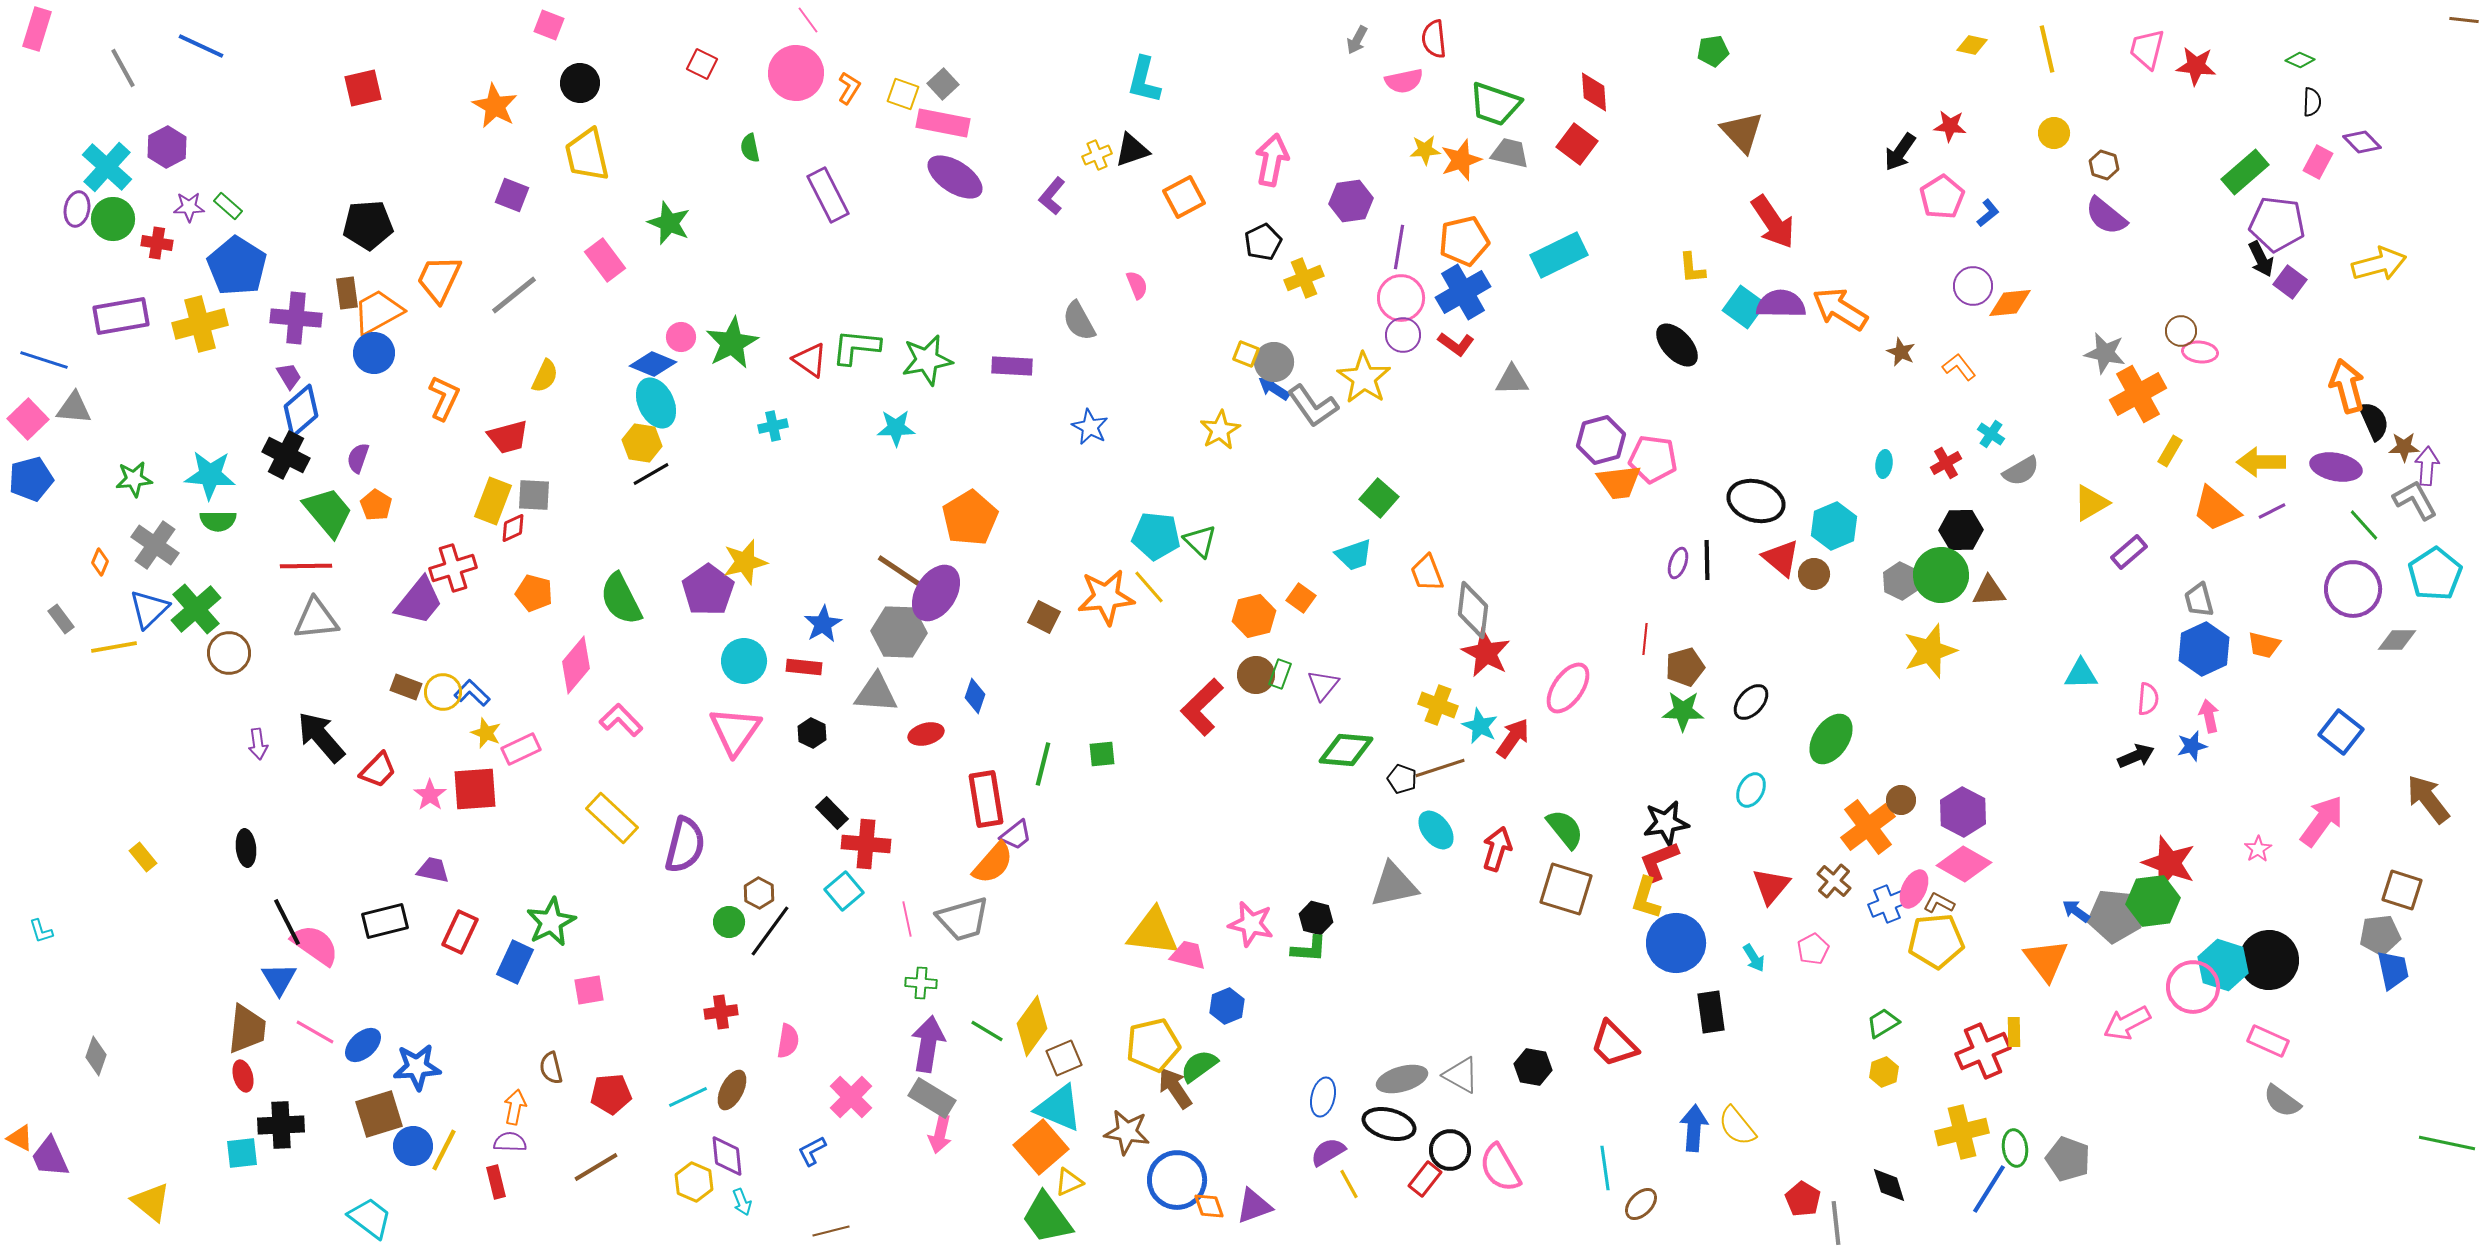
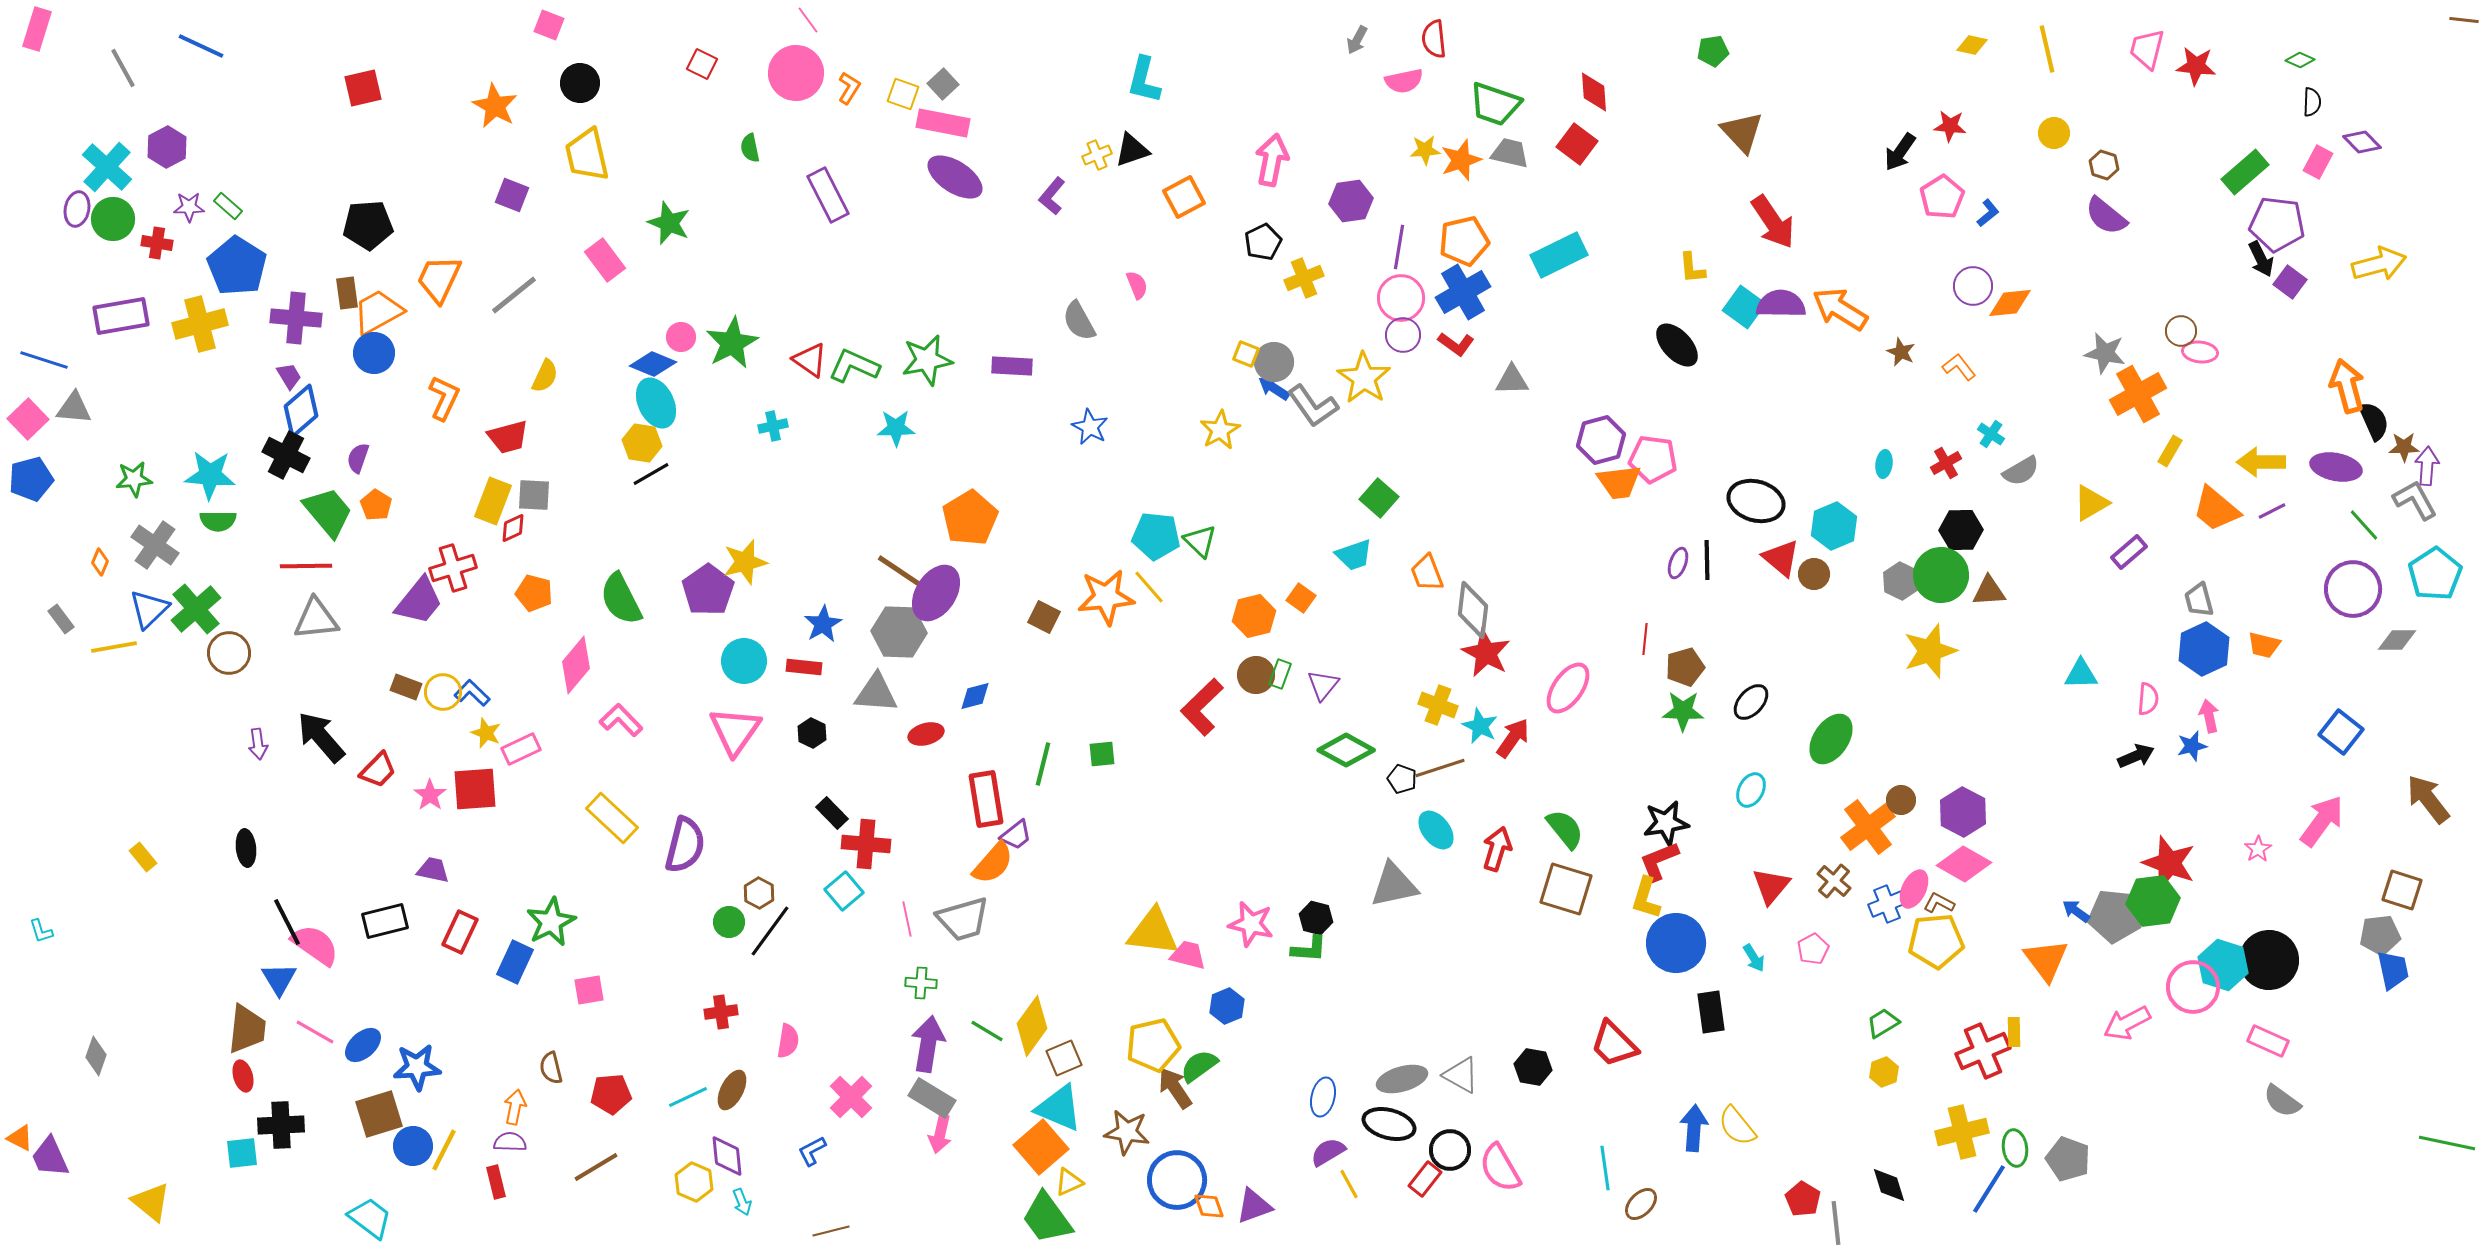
green L-shape at (856, 347): moved 2 px left, 19 px down; rotated 18 degrees clockwise
blue diamond at (975, 696): rotated 56 degrees clockwise
green diamond at (1346, 750): rotated 24 degrees clockwise
